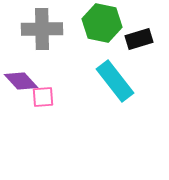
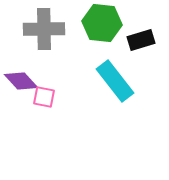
green hexagon: rotated 6 degrees counterclockwise
gray cross: moved 2 px right
black rectangle: moved 2 px right, 1 px down
pink square: moved 1 px right; rotated 15 degrees clockwise
